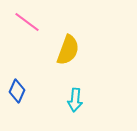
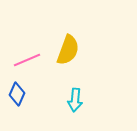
pink line: moved 38 px down; rotated 60 degrees counterclockwise
blue diamond: moved 3 px down
